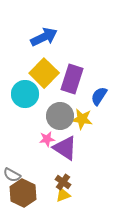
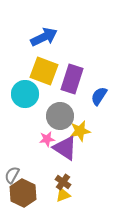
yellow square: moved 2 px up; rotated 24 degrees counterclockwise
yellow star: moved 2 px left, 12 px down; rotated 20 degrees counterclockwise
gray semicircle: rotated 90 degrees clockwise
